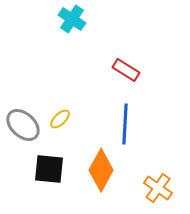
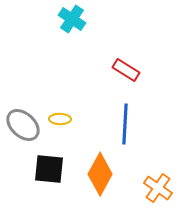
yellow ellipse: rotated 45 degrees clockwise
orange diamond: moved 1 px left, 4 px down
